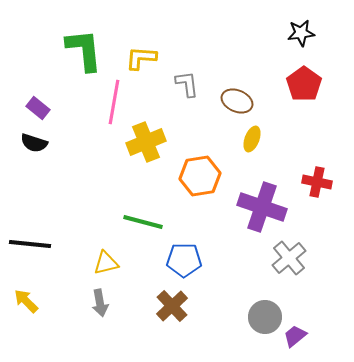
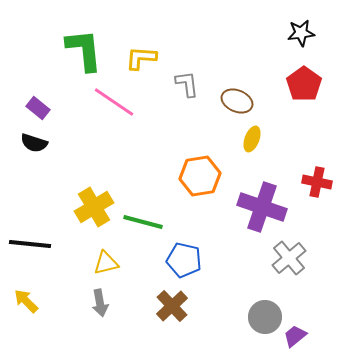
pink line: rotated 66 degrees counterclockwise
yellow cross: moved 52 px left, 65 px down; rotated 9 degrees counterclockwise
blue pentagon: rotated 12 degrees clockwise
